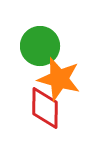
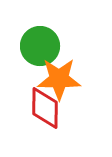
orange star: rotated 15 degrees counterclockwise
